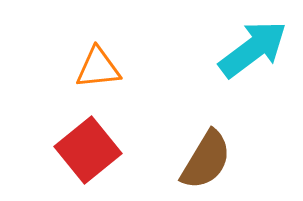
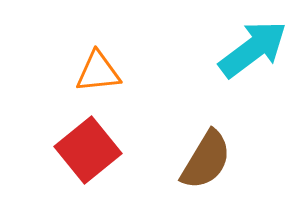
orange triangle: moved 4 px down
